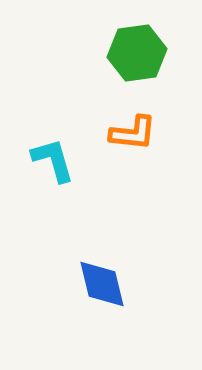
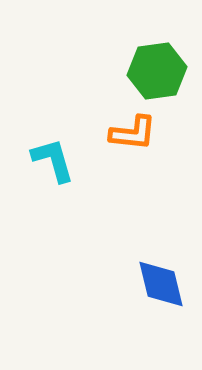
green hexagon: moved 20 px right, 18 px down
blue diamond: moved 59 px right
